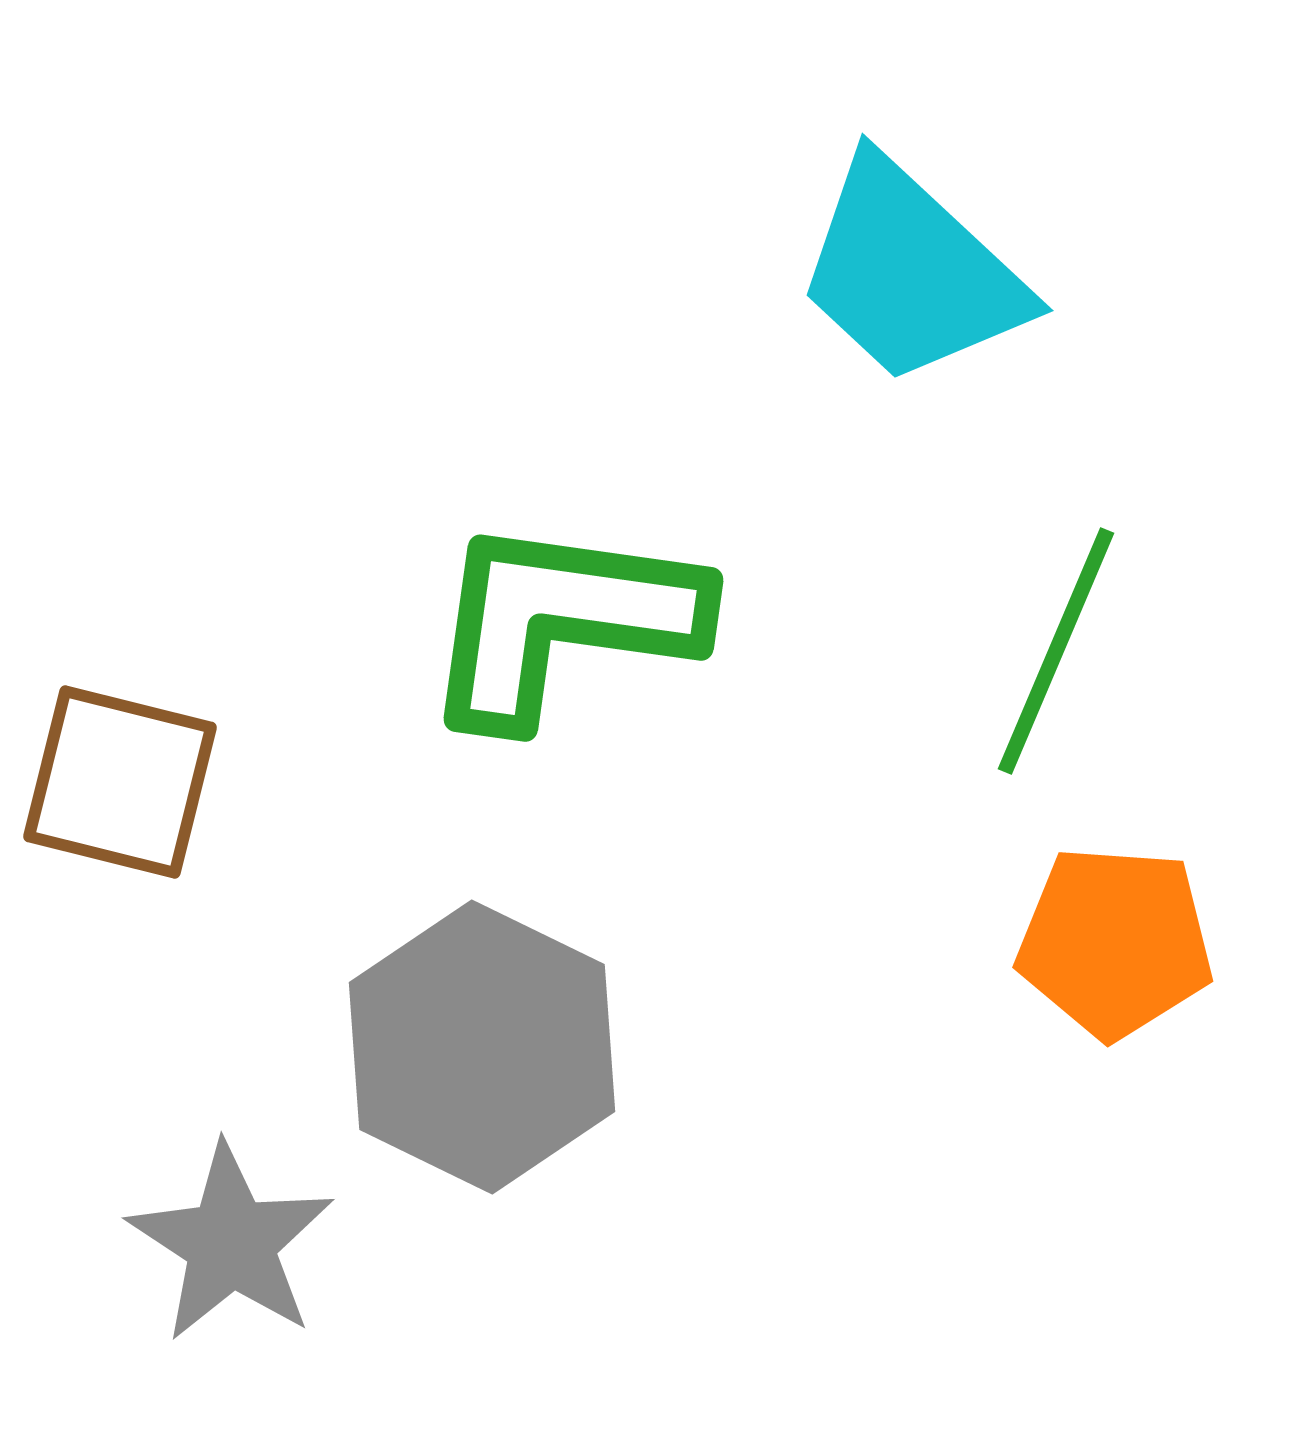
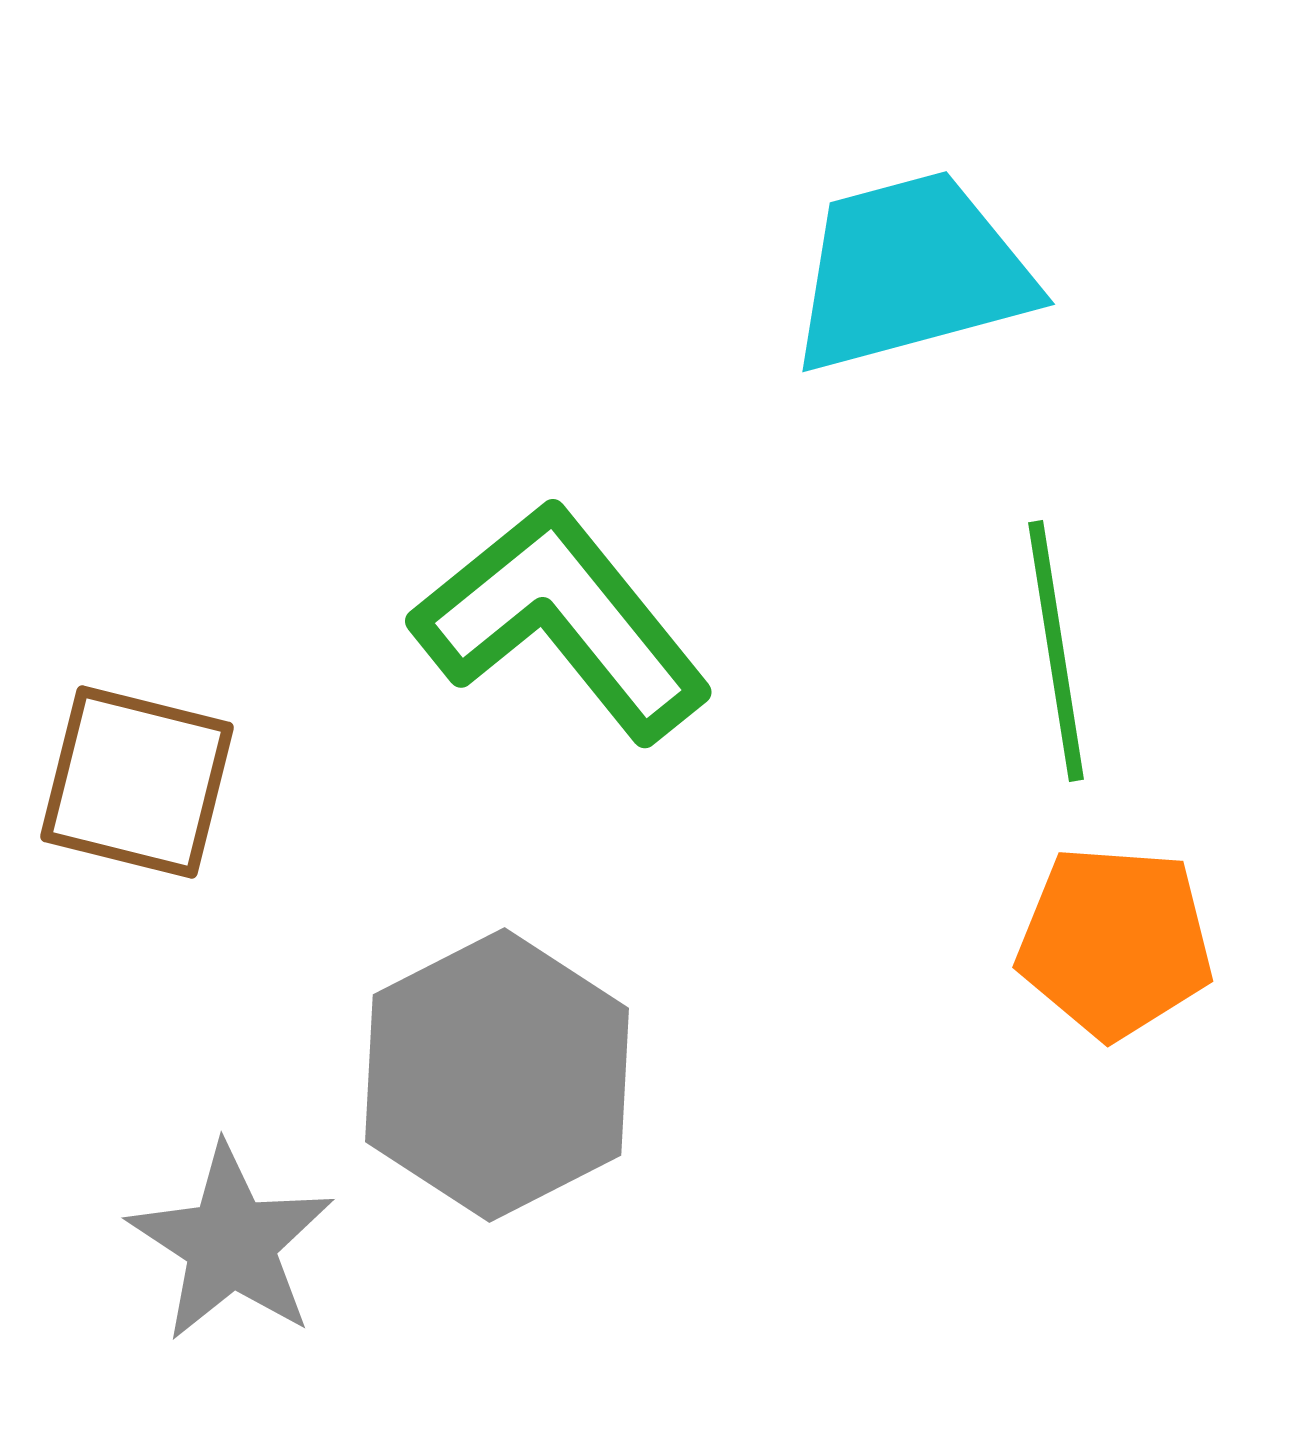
cyan trapezoid: rotated 122 degrees clockwise
green L-shape: rotated 43 degrees clockwise
green line: rotated 32 degrees counterclockwise
brown square: moved 17 px right
gray hexagon: moved 15 px right, 28 px down; rotated 7 degrees clockwise
